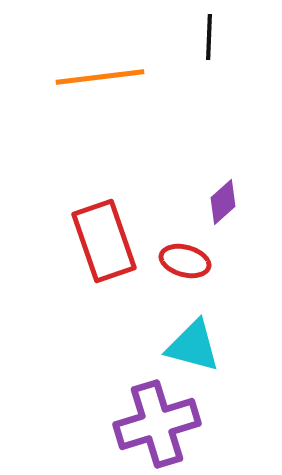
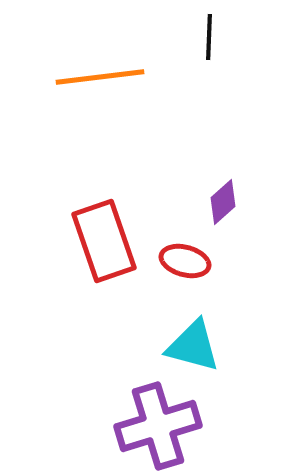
purple cross: moved 1 px right, 2 px down
